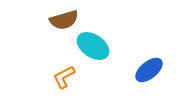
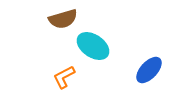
brown semicircle: moved 1 px left, 1 px up
blue ellipse: rotated 8 degrees counterclockwise
